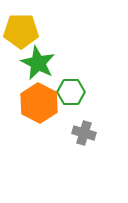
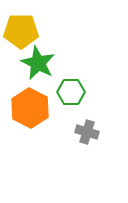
orange hexagon: moved 9 px left, 5 px down
gray cross: moved 3 px right, 1 px up
